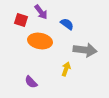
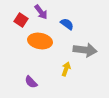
red square: rotated 16 degrees clockwise
